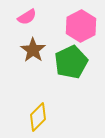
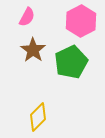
pink semicircle: rotated 30 degrees counterclockwise
pink hexagon: moved 5 px up
